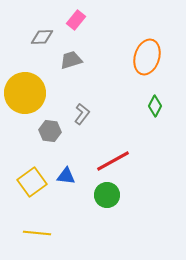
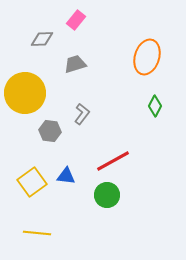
gray diamond: moved 2 px down
gray trapezoid: moved 4 px right, 4 px down
